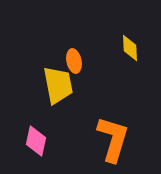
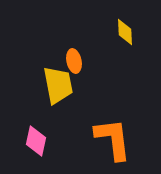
yellow diamond: moved 5 px left, 16 px up
orange L-shape: rotated 24 degrees counterclockwise
